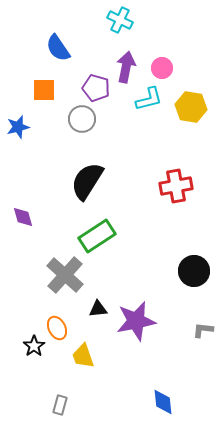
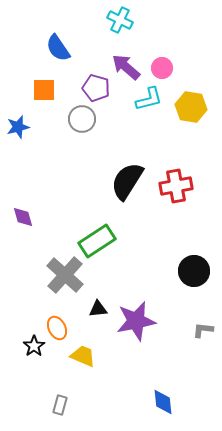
purple arrow: rotated 60 degrees counterclockwise
black semicircle: moved 40 px right
green rectangle: moved 5 px down
yellow trapezoid: rotated 132 degrees clockwise
